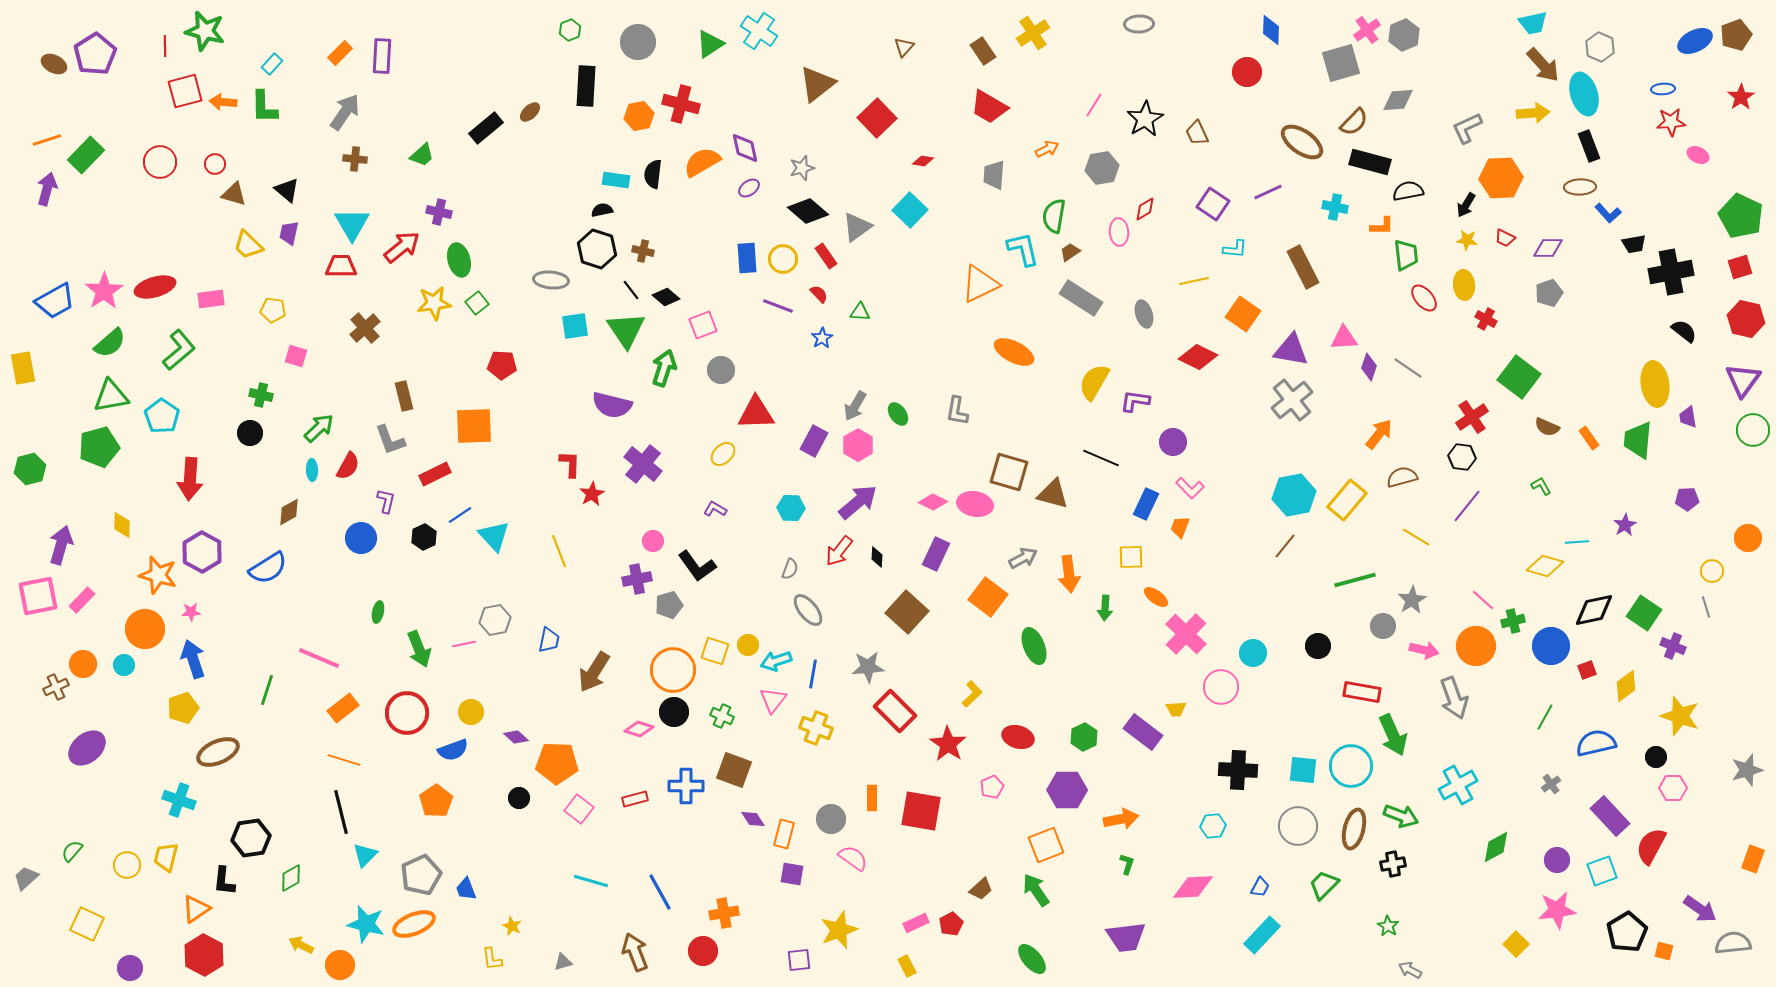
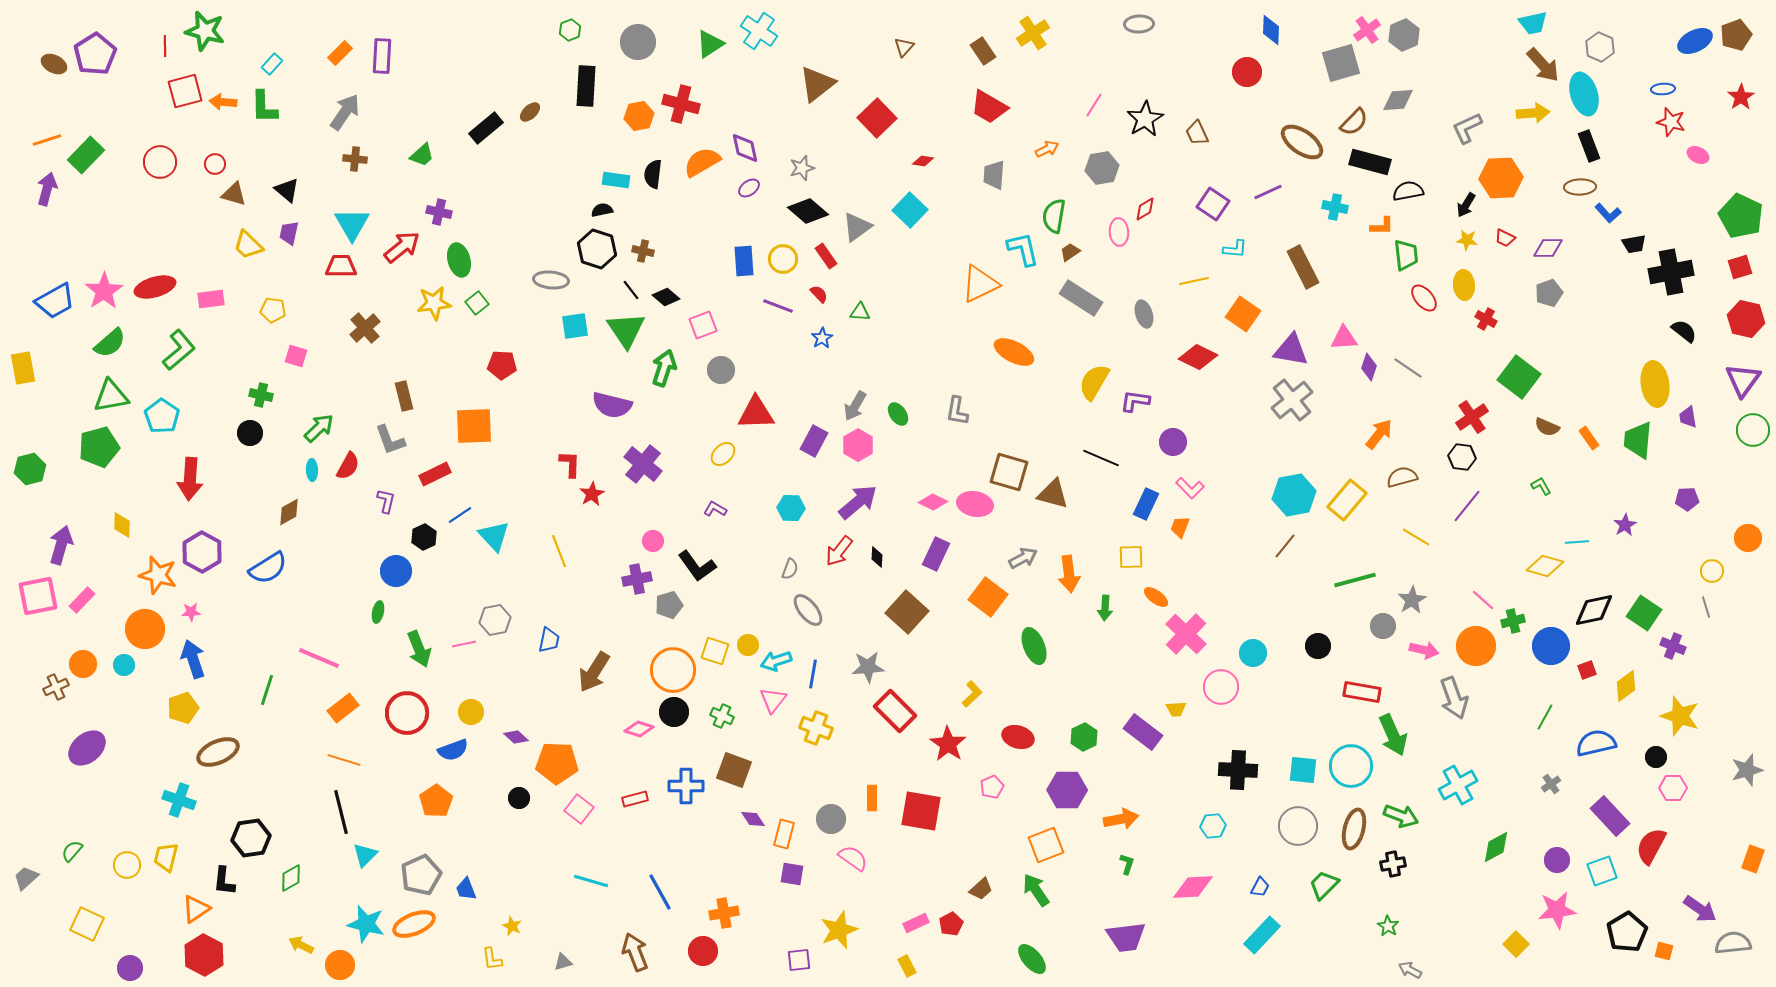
red star at (1671, 122): rotated 20 degrees clockwise
blue rectangle at (747, 258): moved 3 px left, 3 px down
blue circle at (361, 538): moved 35 px right, 33 px down
